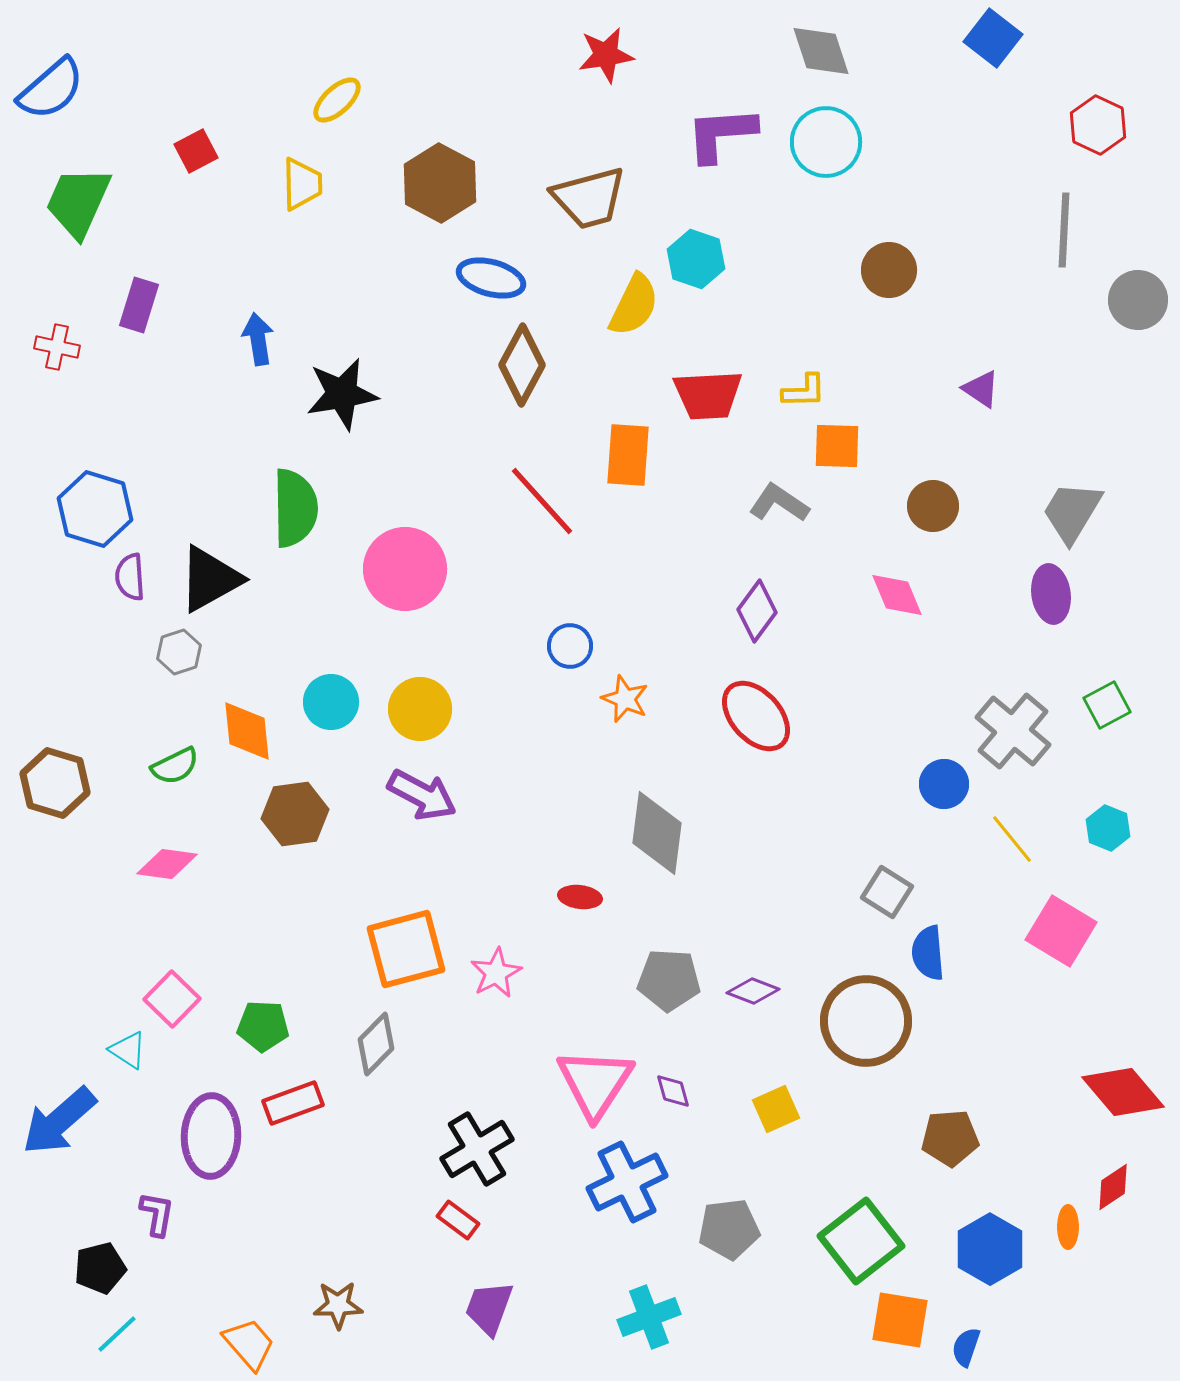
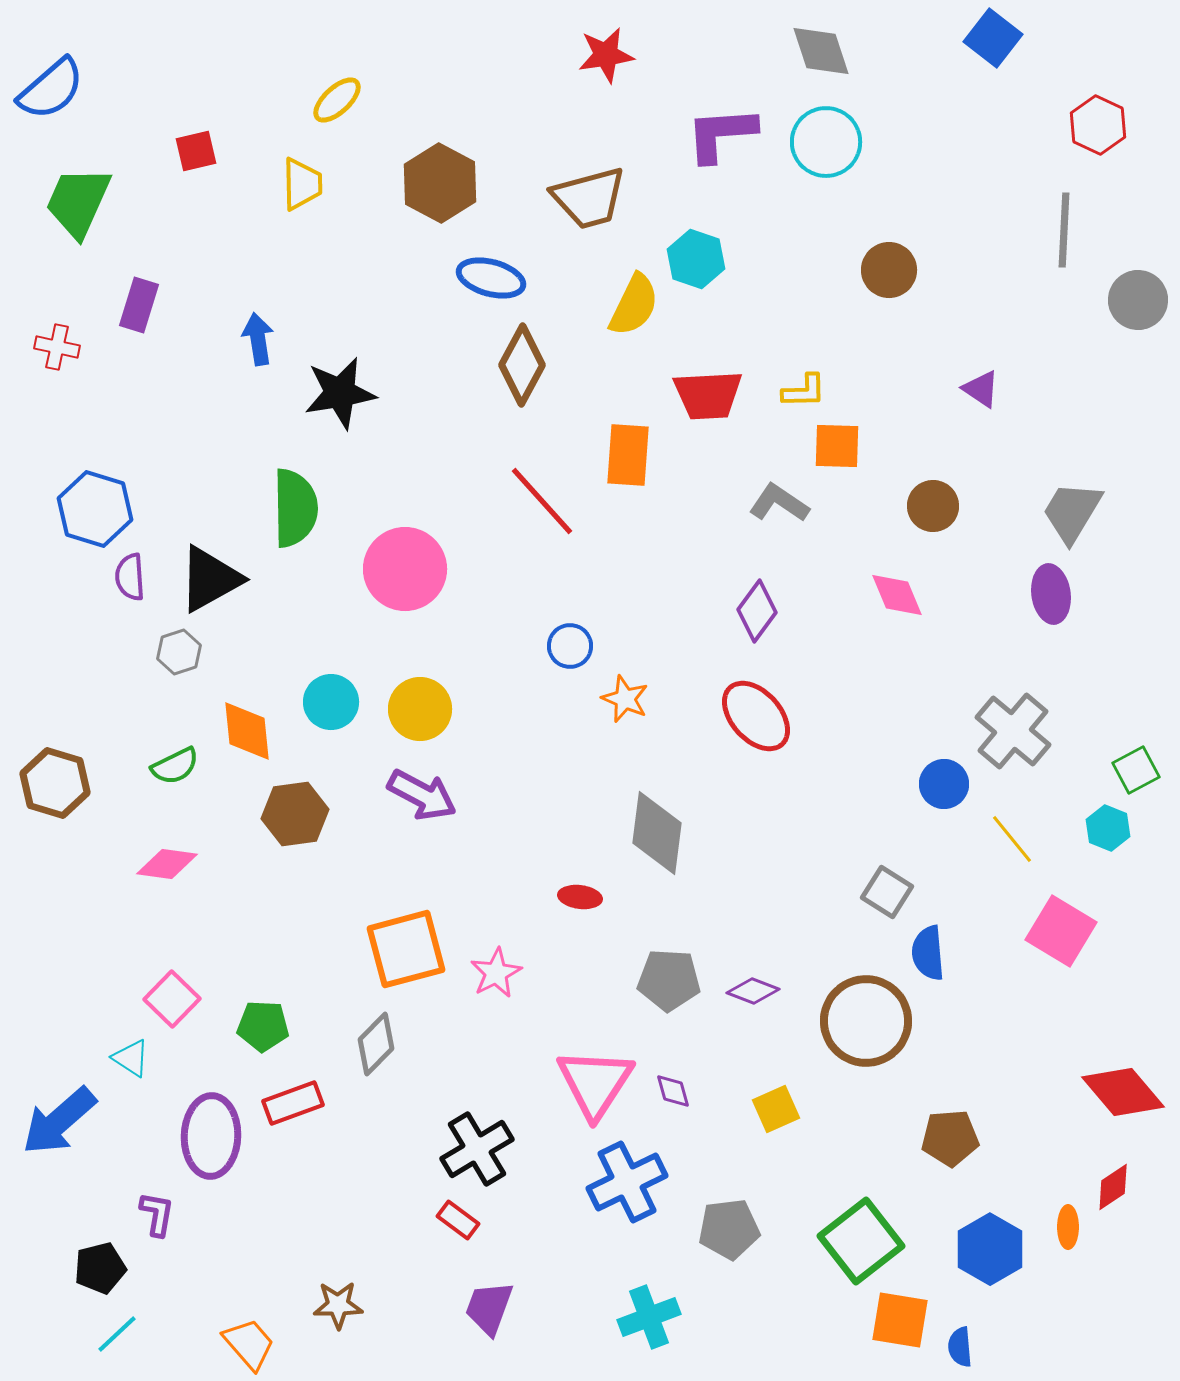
red square at (196, 151): rotated 15 degrees clockwise
black star at (342, 394): moved 2 px left, 1 px up
green square at (1107, 705): moved 29 px right, 65 px down
cyan triangle at (128, 1050): moved 3 px right, 8 px down
blue semicircle at (966, 1347): moved 6 px left; rotated 24 degrees counterclockwise
